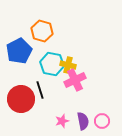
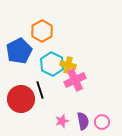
orange hexagon: rotated 15 degrees clockwise
cyan hexagon: rotated 15 degrees clockwise
pink circle: moved 1 px down
